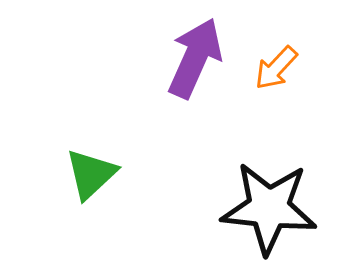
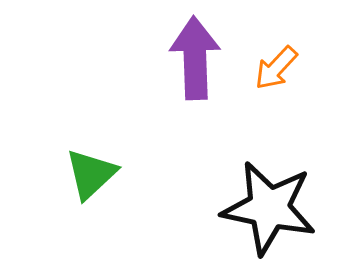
purple arrow: rotated 26 degrees counterclockwise
black star: rotated 6 degrees clockwise
